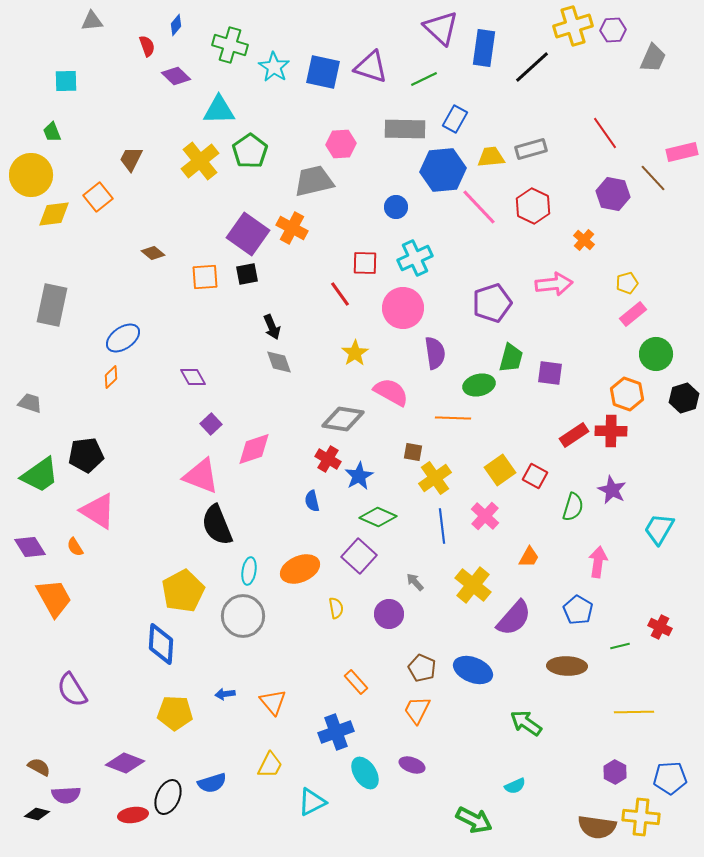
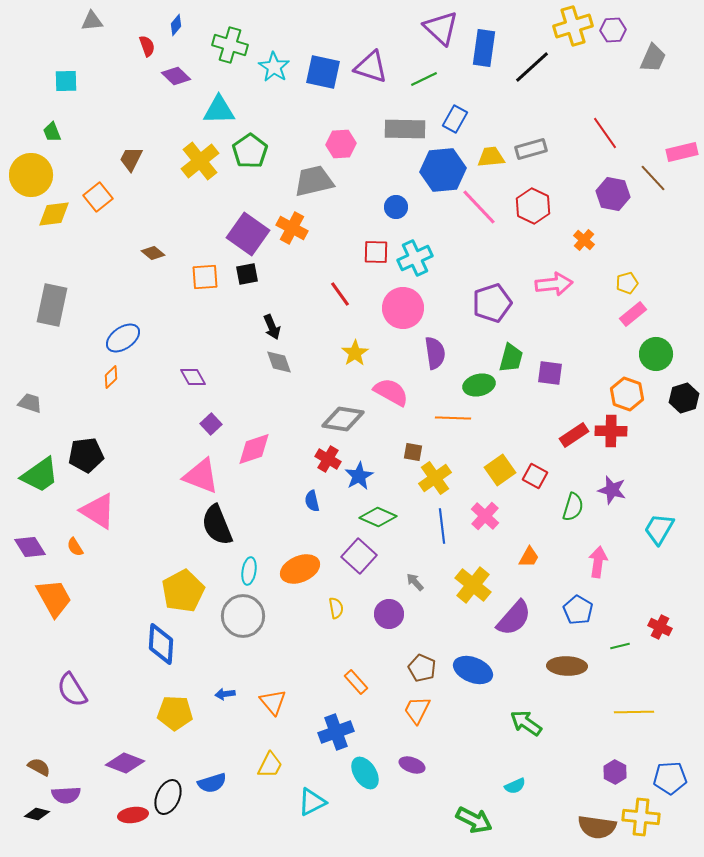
red square at (365, 263): moved 11 px right, 11 px up
purple star at (612, 490): rotated 12 degrees counterclockwise
